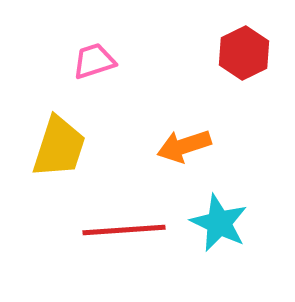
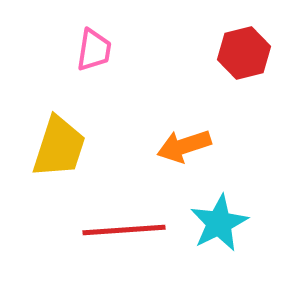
red hexagon: rotated 12 degrees clockwise
pink trapezoid: moved 11 px up; rotated 117 degrees clockwise
cyan star: rotated 20 degrees clockwise
